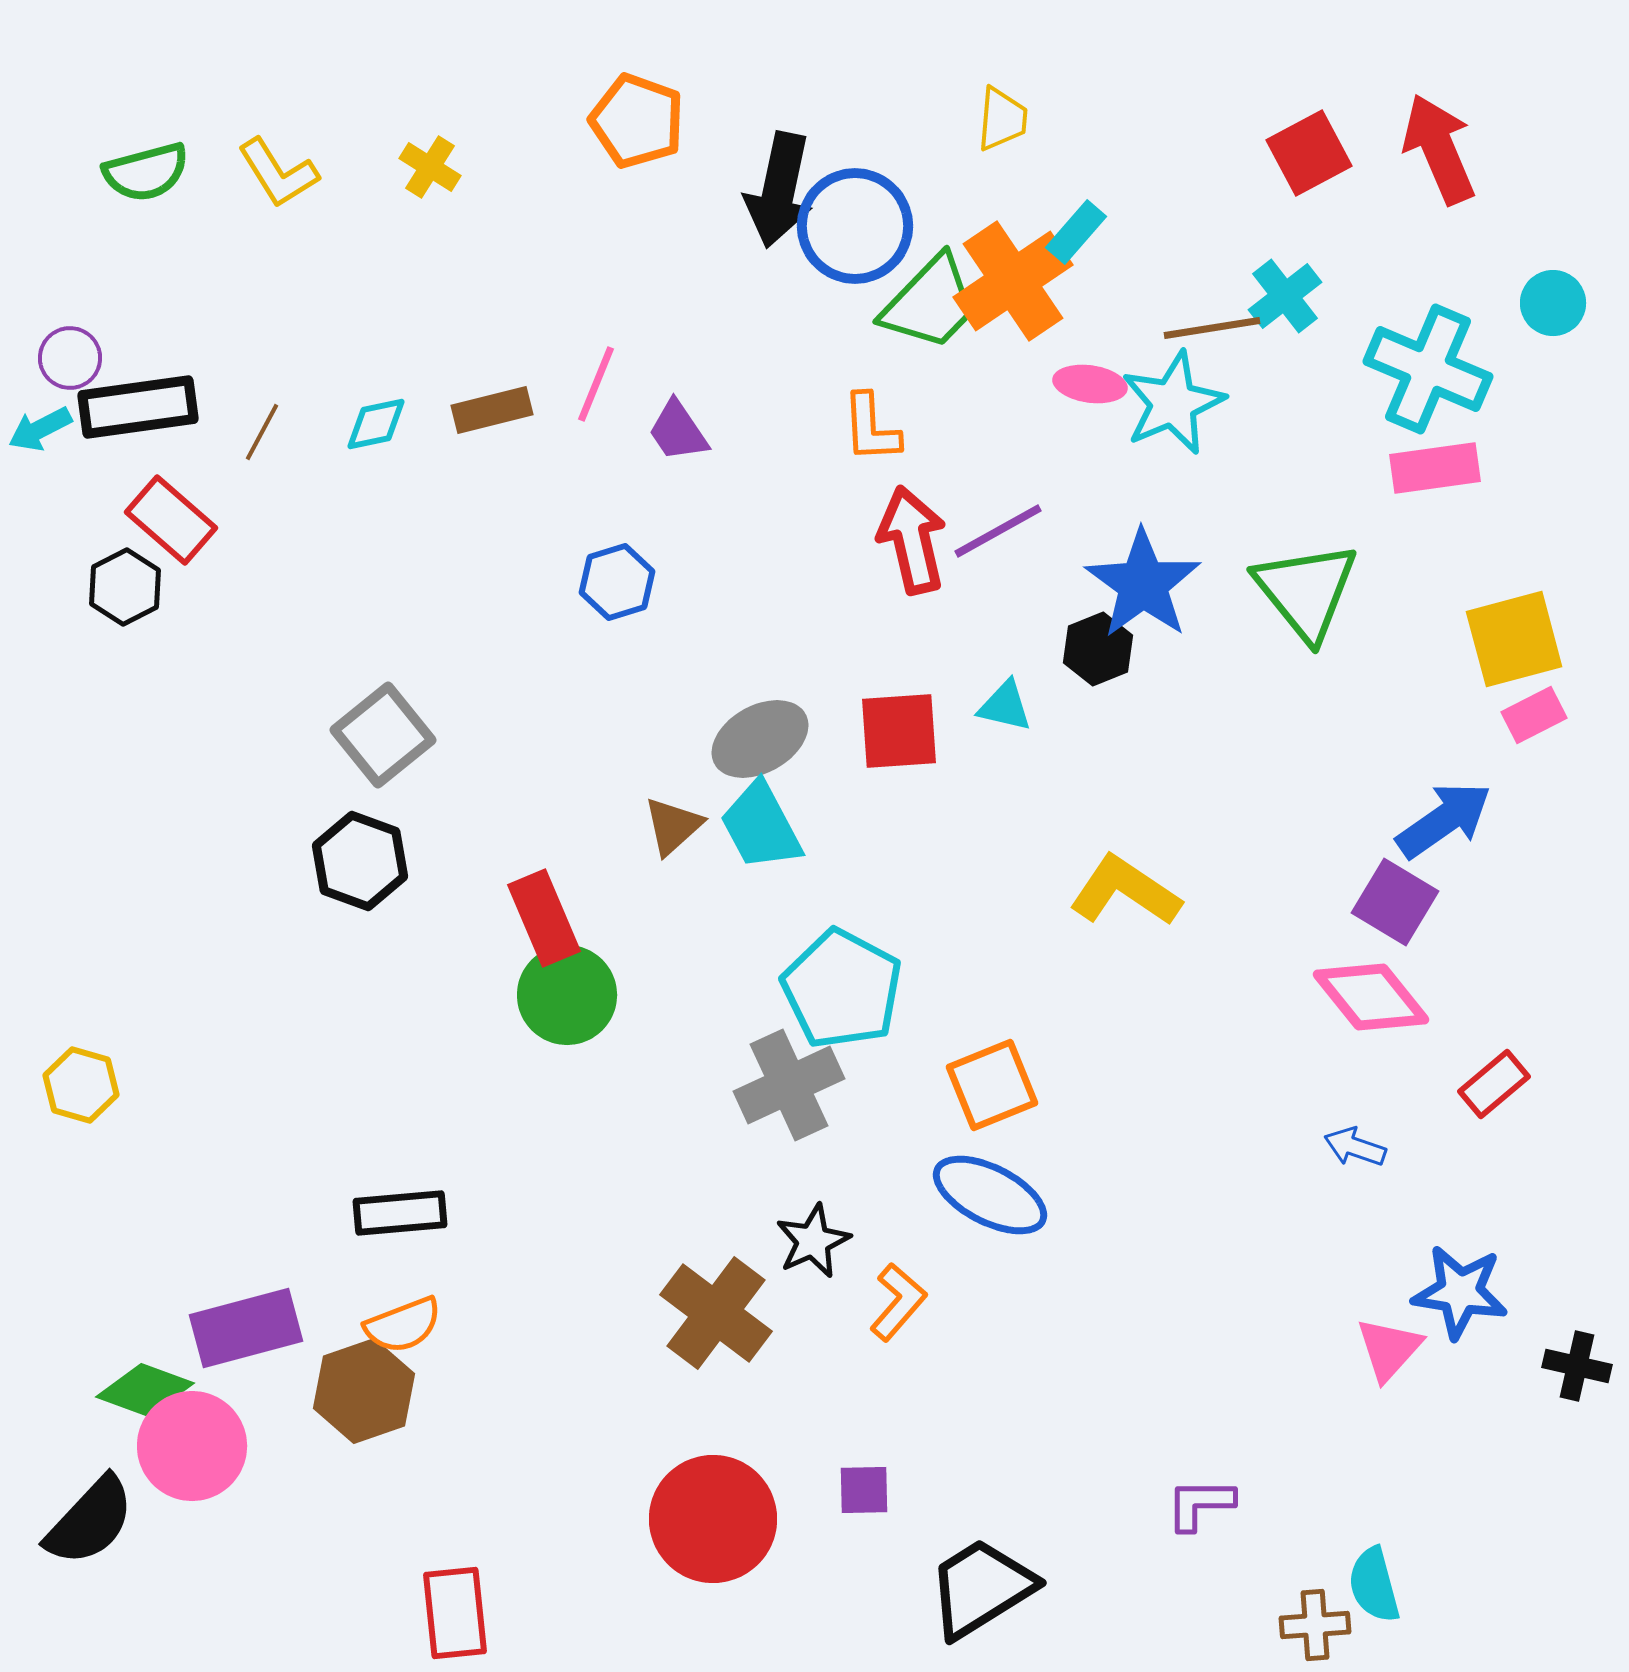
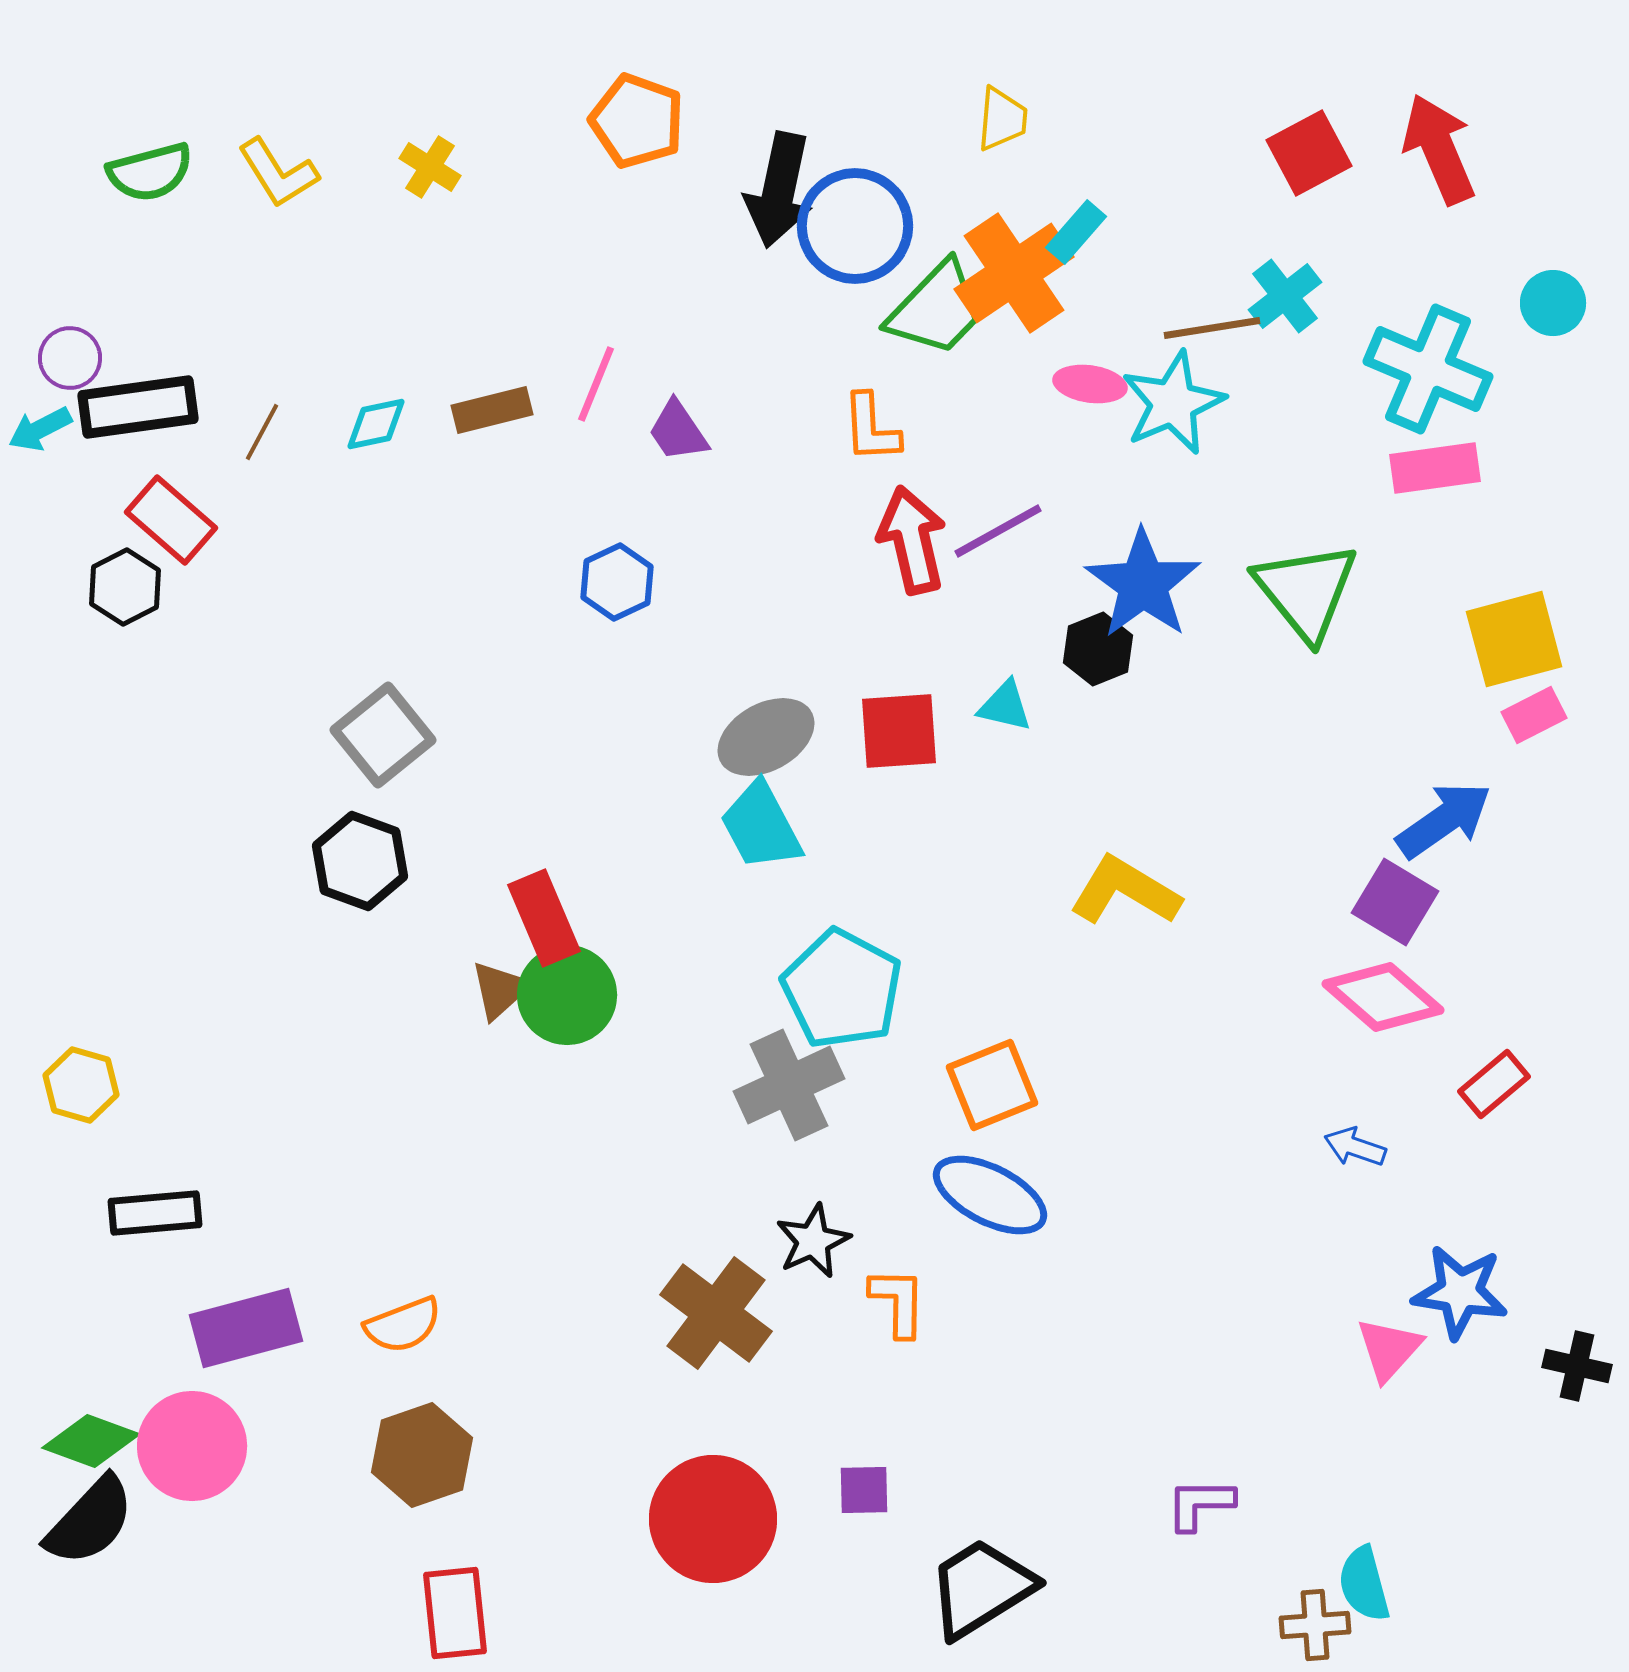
green semicircle at (146, 172): moved 4 px right
orange cross at (1013, 281): moved 1 px right, 8 px up
green trapezoid at (930, 303): moved 6 px right, 6 px down
blue hexagon at (617, 582): rotated 8 degrees counterclockwise
gray ellipse at (760, 739): moved 6 px right, 2 px up
brown triangle at (673, 826): moved 173 px left, 164 px down
yellow L-shape at (1125, 891): rotated 3 degrees counterclockwise
pink diamond at (1371, 997): moved 12 px right; rotated 10 degrees counterclockwise
black rectangle at (400, 1213): moved 245 px left
orange L-shape at (898, 1302): rotated 40 degrees counterclockwise
green diamond at (145, 1390): moved 54 px left, 51 px down
brown hexagon at (364, 1391): moved 58 px right, 64 px down
cyan semicircle at (1374, 1585): moved 10 px left, 1 px up
